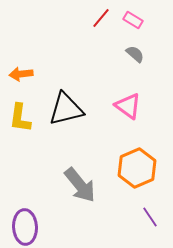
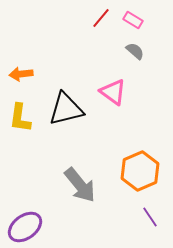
gray semicircle: moved 3 px up
pink triangle: moved 15 px left, 14 px up
orange hexagon: moved 3 px right, 3 px down
purple ellipse: rotated 56 degrees clockwise
